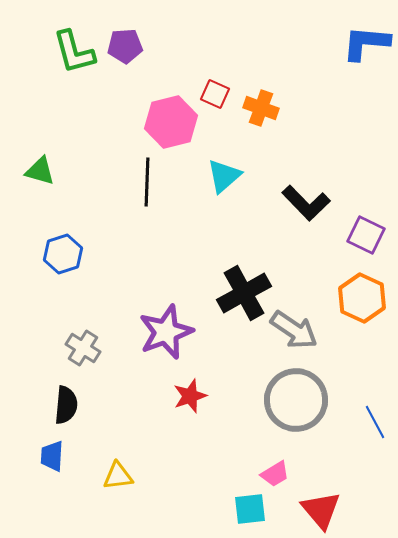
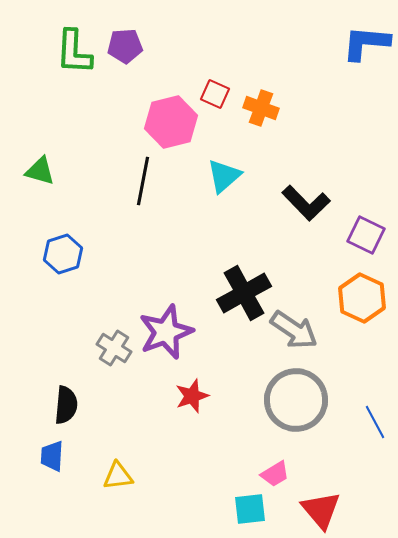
green L-shape: rotated 18 degrees clockwise
black line: moved 4 px left, 1 px up; rotated 9 degrees clockwise
gray cross: moved 31 px right
red star: moved 2 px right
